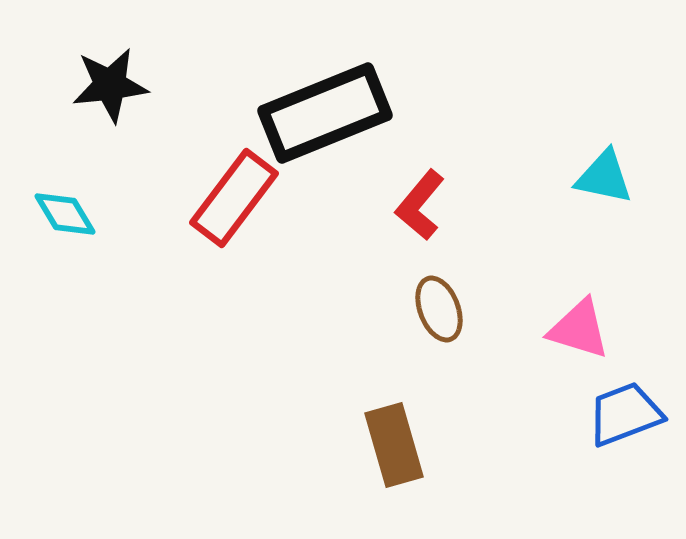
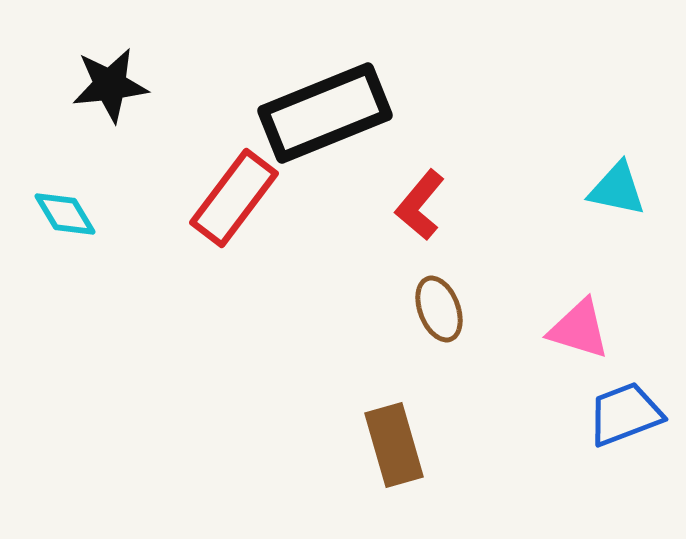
cyan triangle: moved 13 px right, 12 px down
